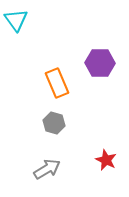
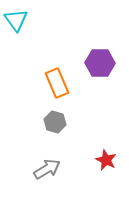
gray hexagon: moved 1 px right, 1 px up
